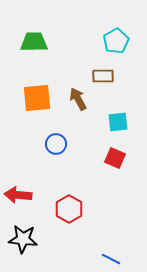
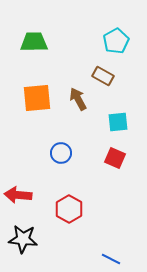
brown rectangle: rotated 30 degrees clockwise
blue circle: moved 5 px right, 9 px down
